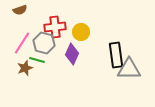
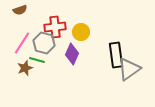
gray triangle: rotated 35 degrees counterclockwise
